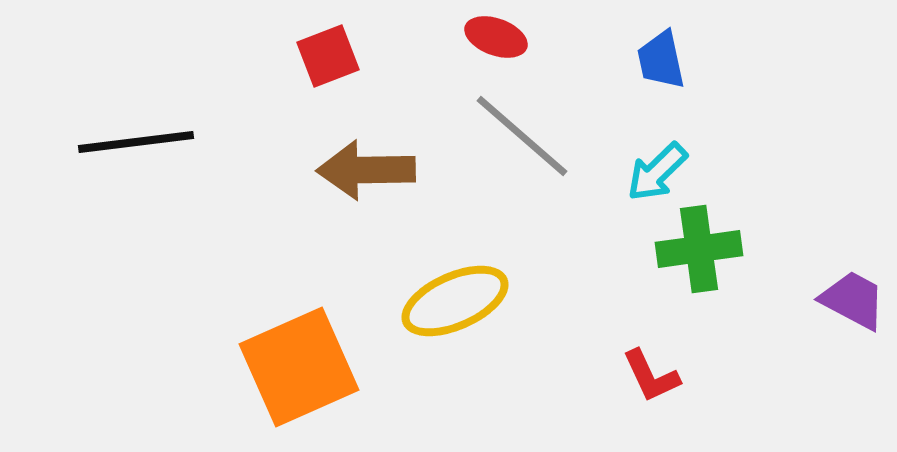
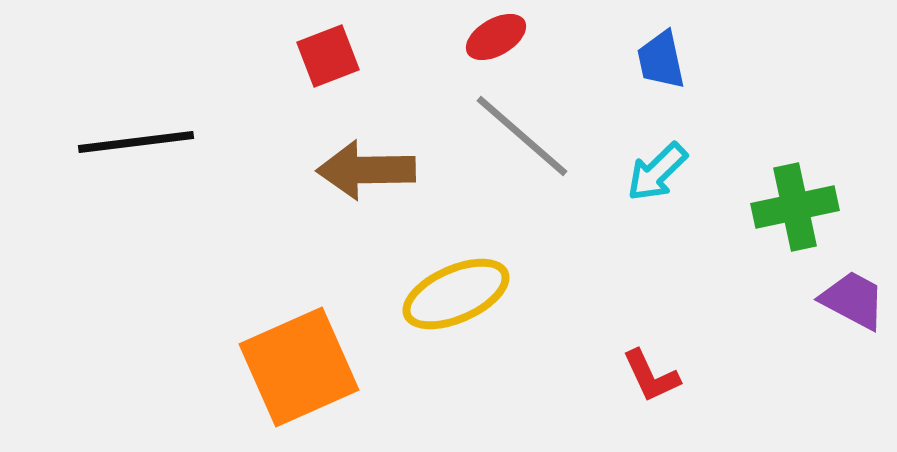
red ellipse: rotated 50 degrees counterclockwise
green cross: moved 96 px right, 42 px up; rotated 4 degrees counterclockwise
yellow ellipse: moved 1 px right, 7 px up
